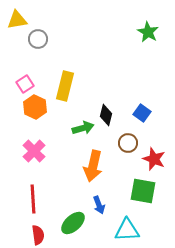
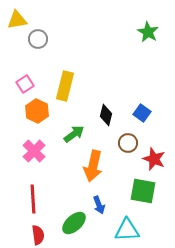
orange hexagon: moved 2 px right, 4 px down
green arrow: moved 9 px left, 6 px down; rotated 20 degrees counterclockwise
green ellipse: moved 1 px right
